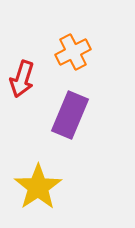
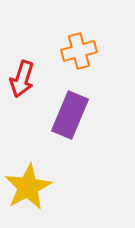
orange cross: moved 6 px right, 1 px up; rotated 12 degrees clockwise
yellow star: moved 10 px left; rotated 6 degrees clockwise
